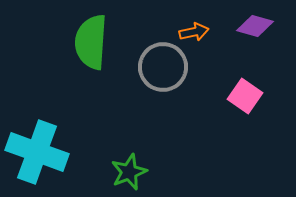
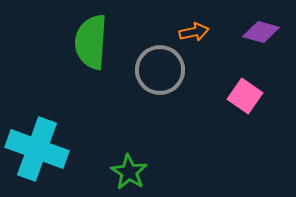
purple diamond: moved 6 px right, 6 px down
gray circle: moved 3 px left, 3 px down
cyan cross: moved 3 px up
green star: rotated 18 degrees counterclockwise
